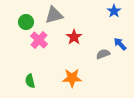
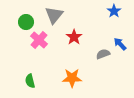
gray triangle: rotated 36 degrees counterclockwise
